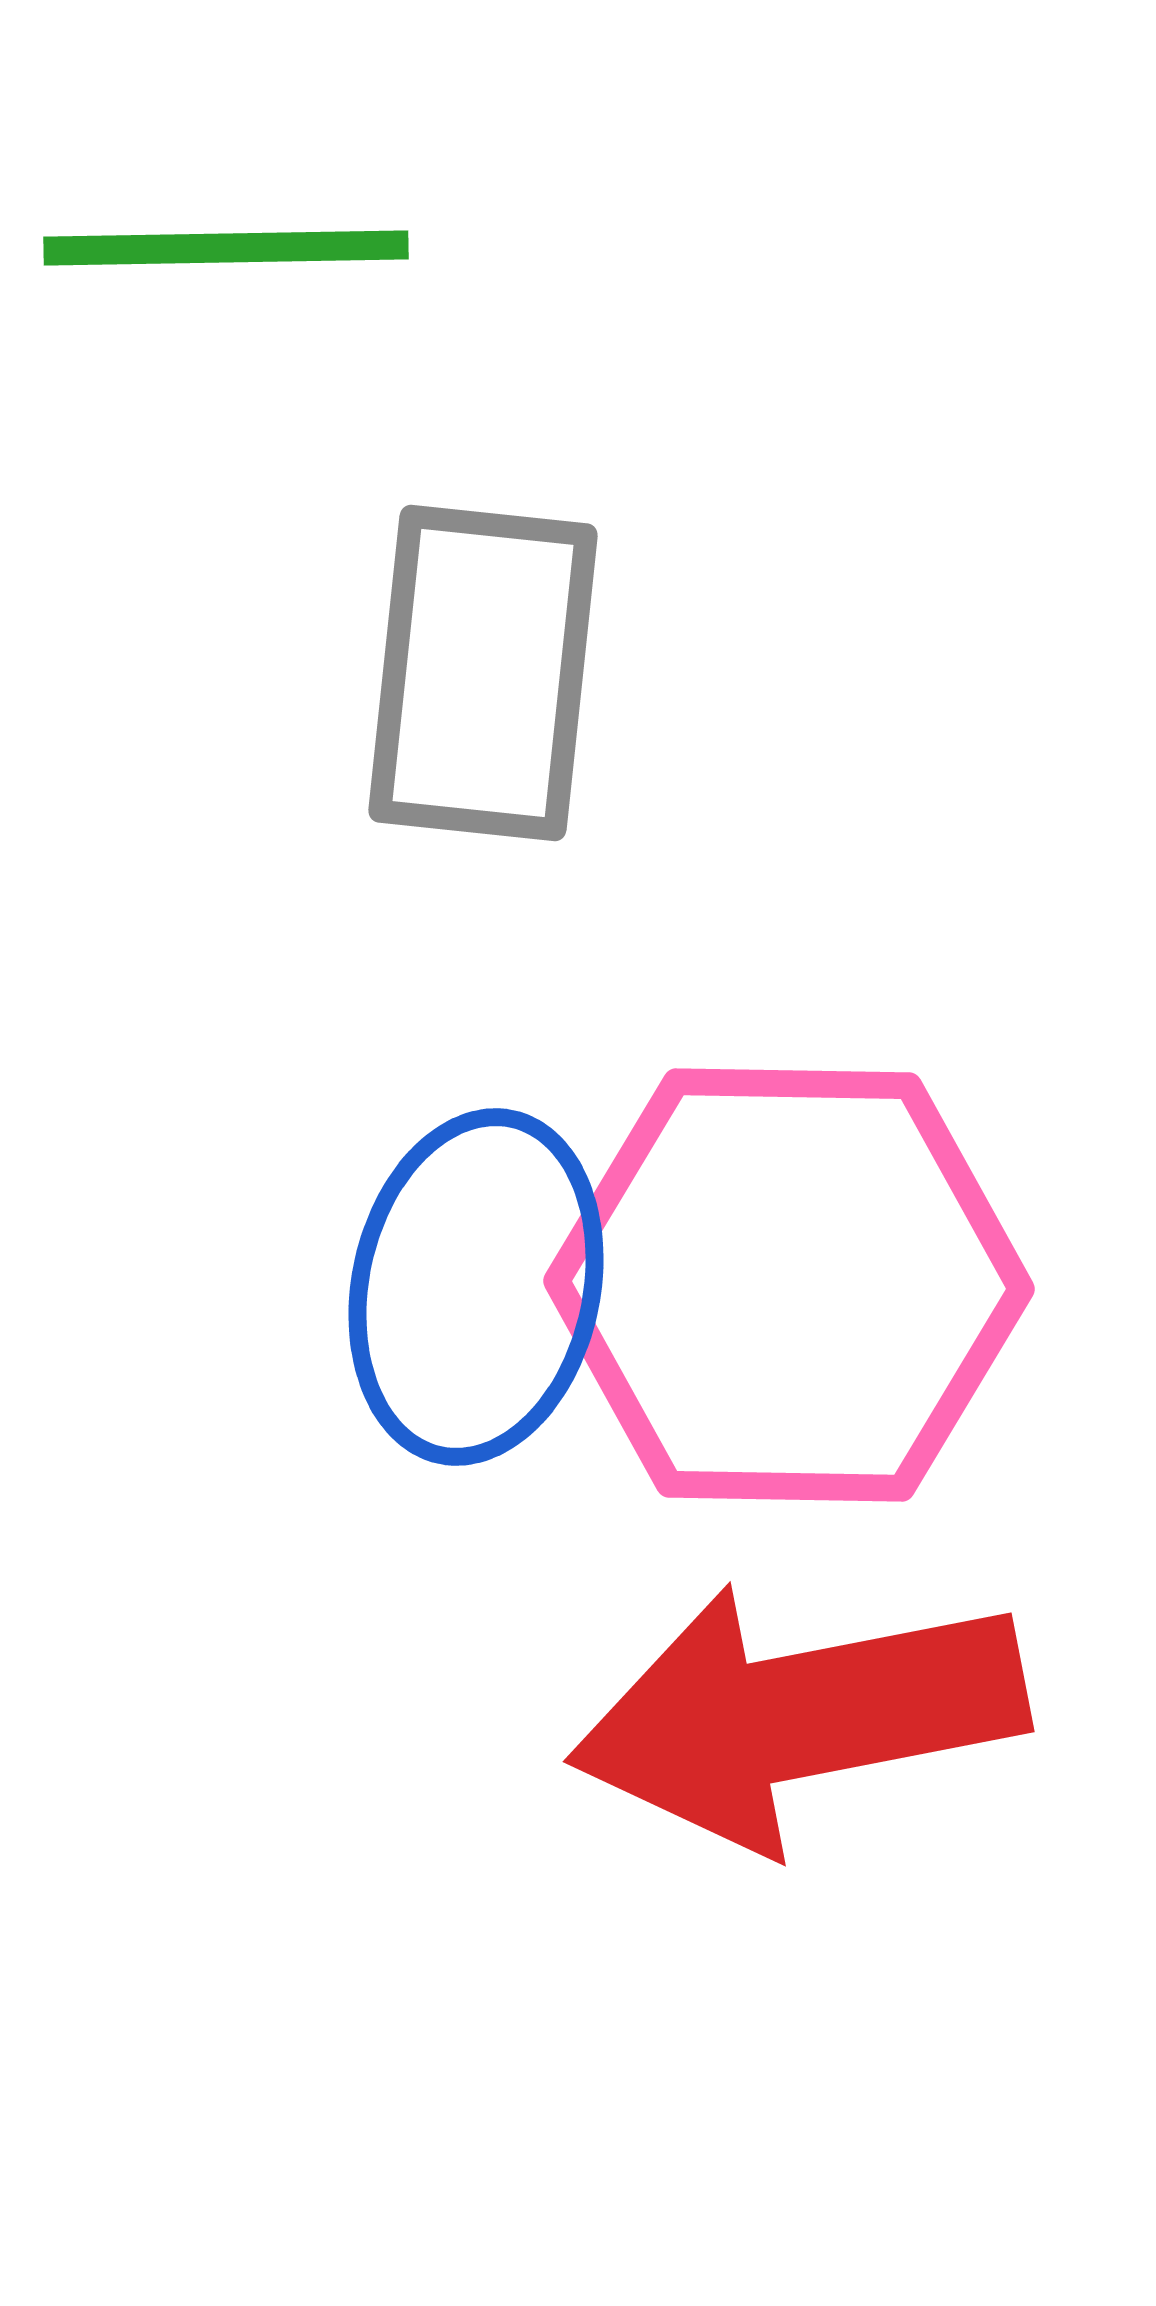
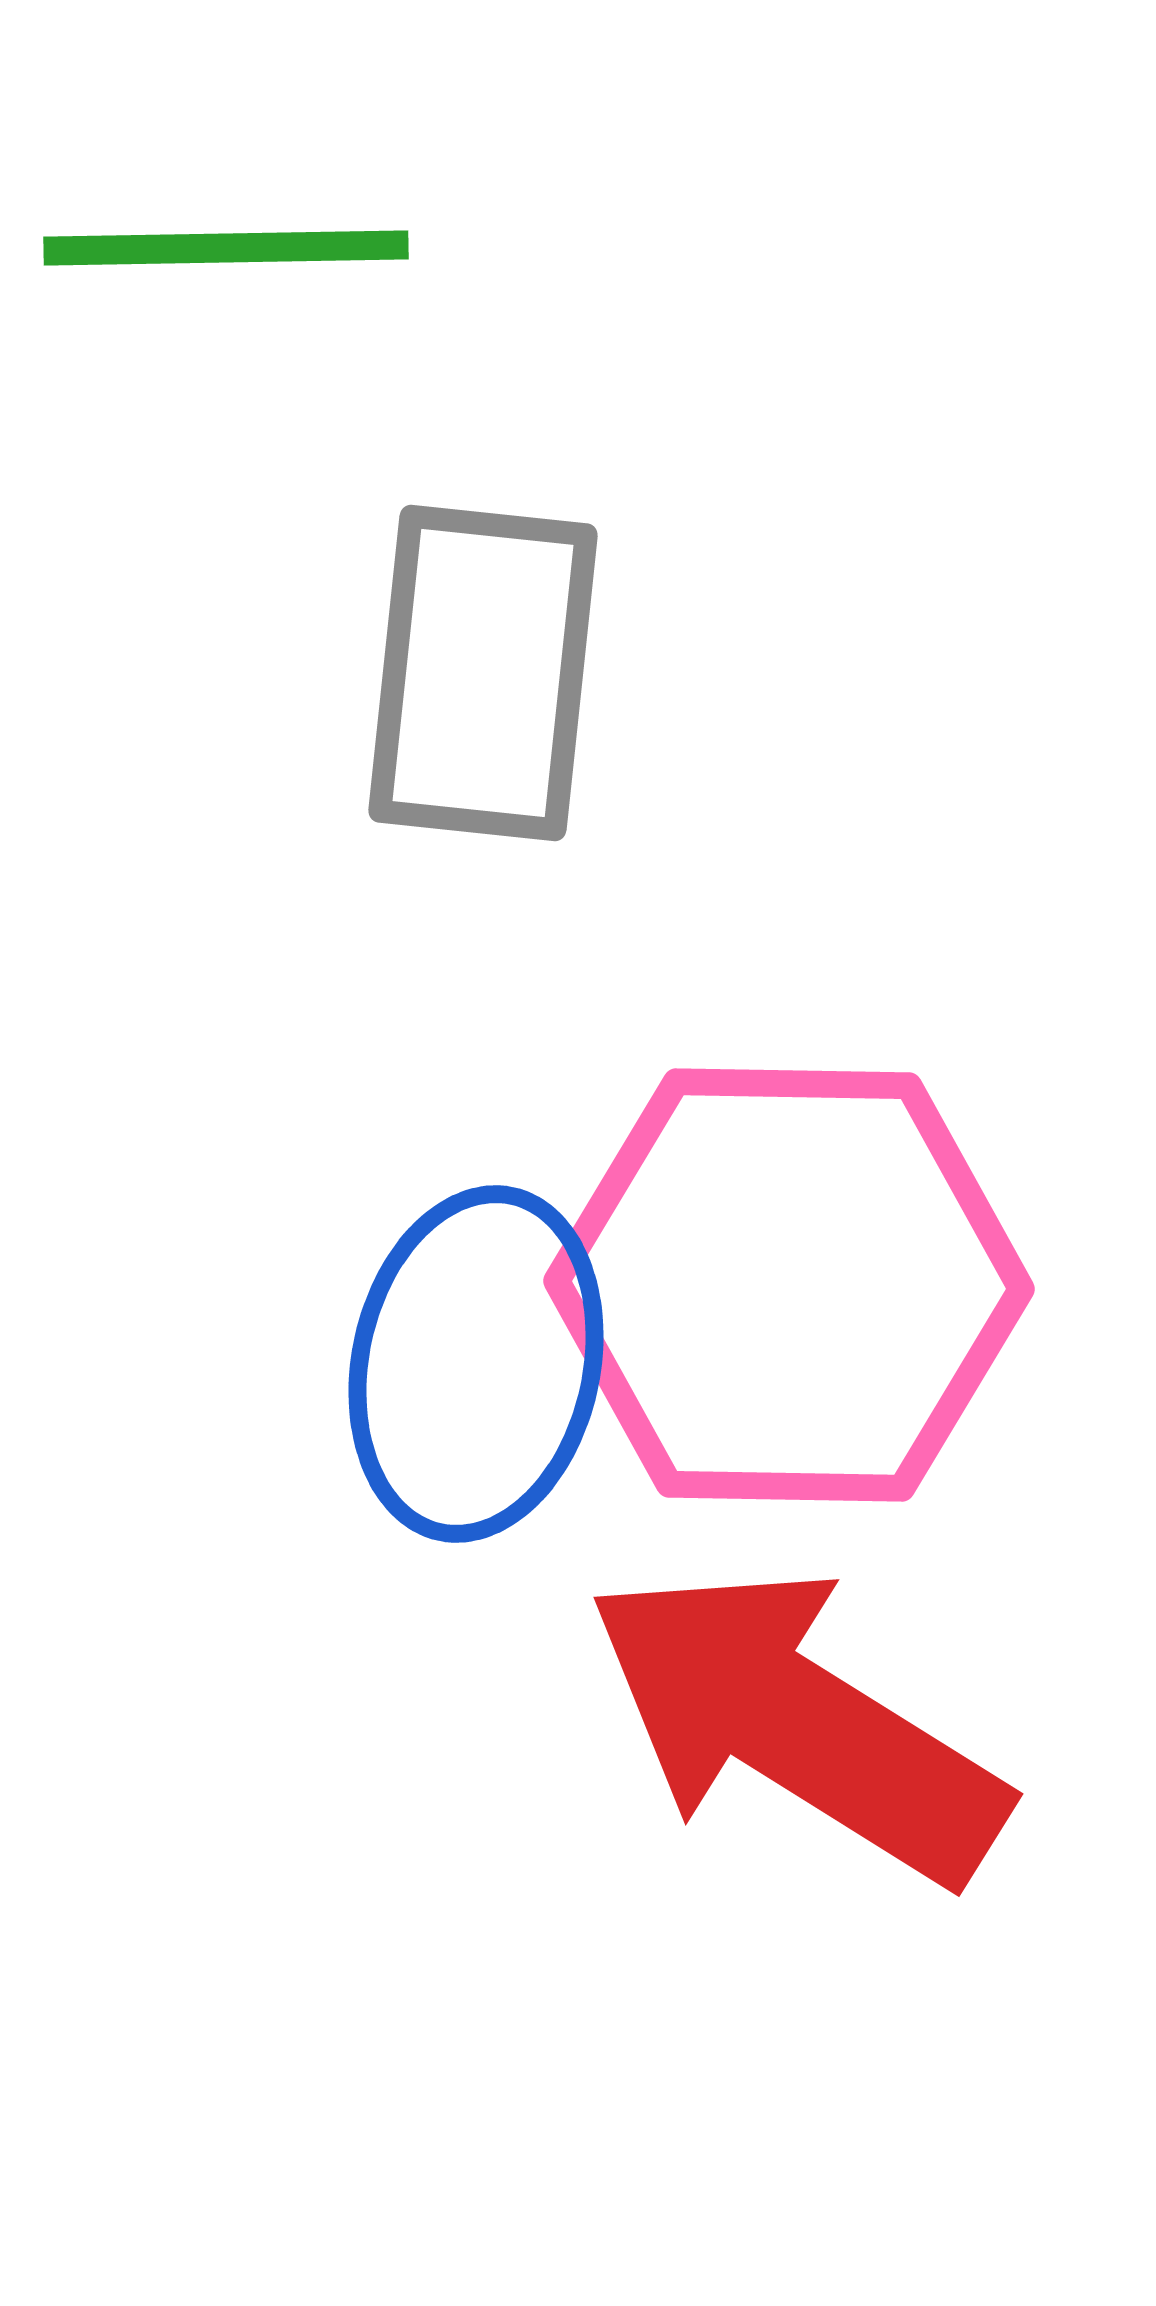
blue ellipse: moved 77 px down
red arrow: moved 1 px left, 8 px down; rotated 43 degrees clockwise
